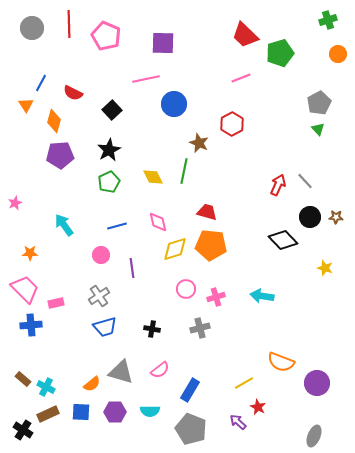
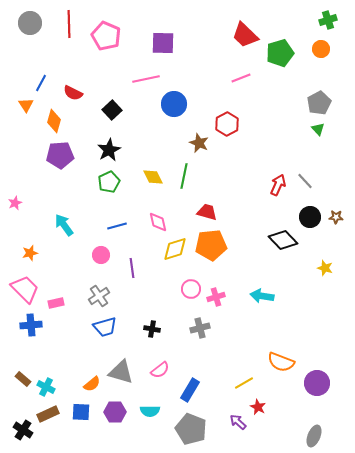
gray circle at (32, 28): moved 2 px left, 5 px up
orange circle at (338, 54): moved 17 px left, 5 px up
red hexagon at (232, 124): moved 5 px left
green line at (184, 171): moved 5 px down
orange pentagon at (211, 245): rotated 12 degrees counterclockwise
orange star at (30, 253): rotated 14 degrees counterclockwise
pink circle at (186, 289): moved 5 px right
